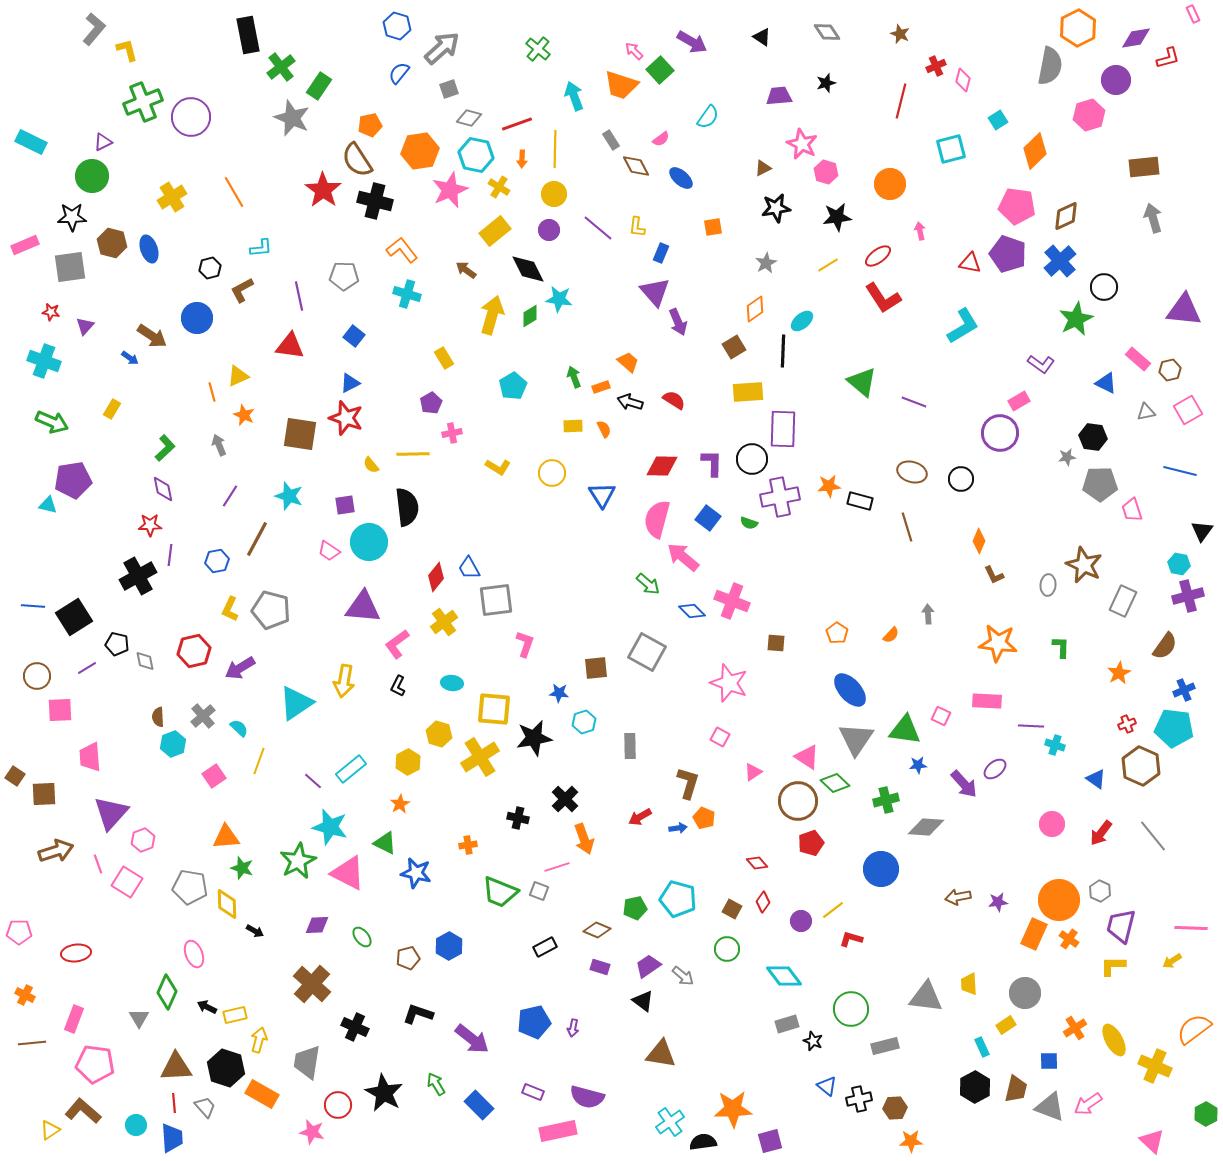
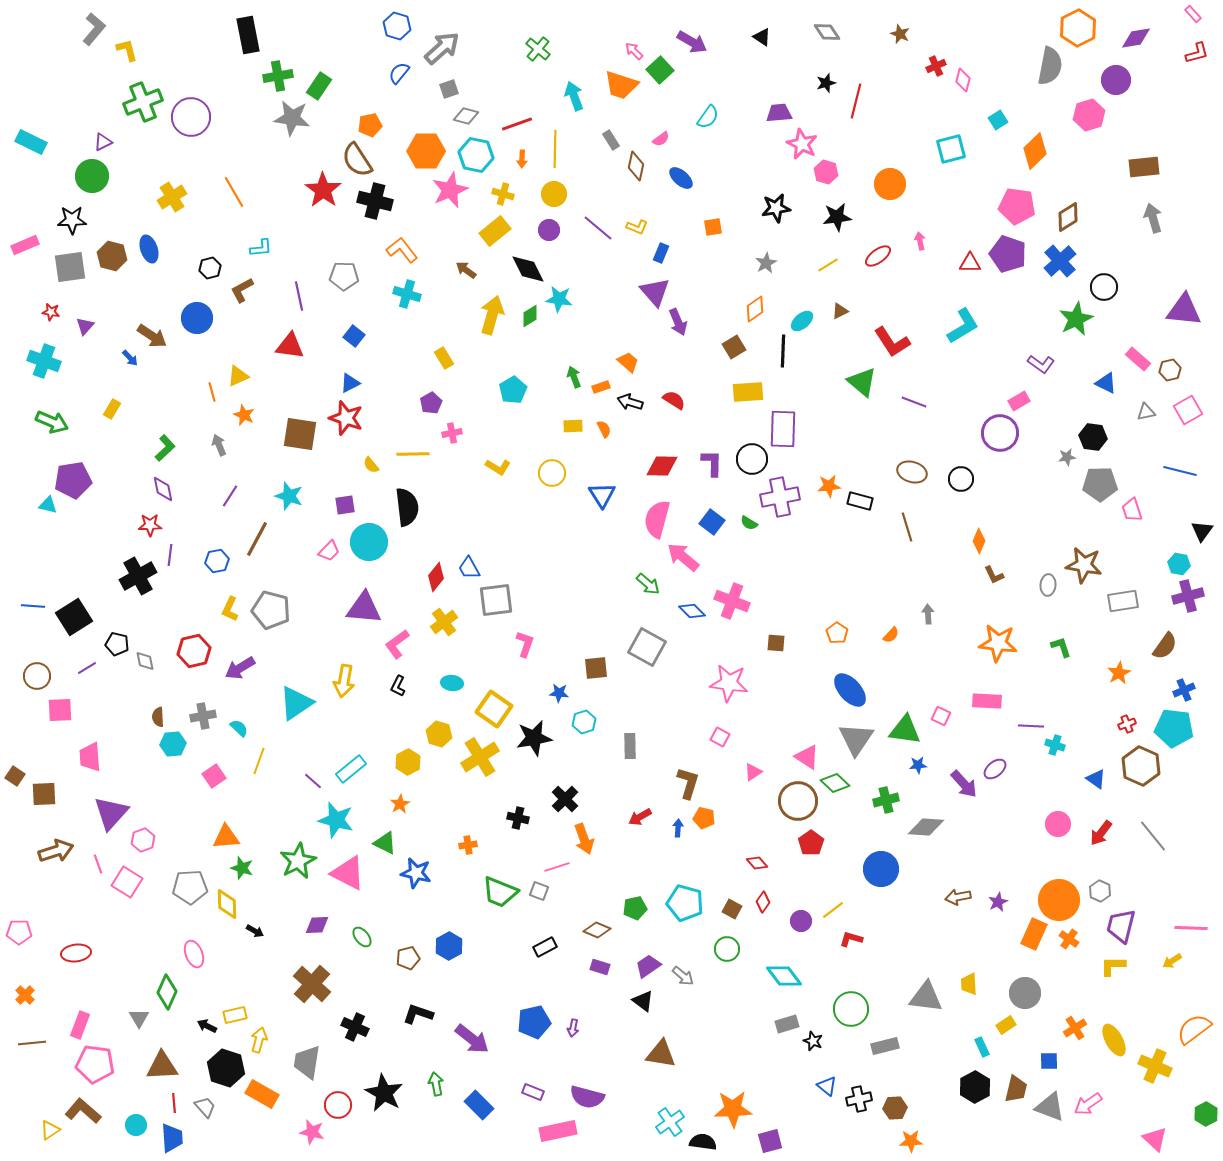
pink rectangle at (1193, 14): rotated 18 degrees counterclockwise
red L-shape at (1168, 58): moved 29 px right, 5 px up
green cross at (281, 67): moved 3 px left, 9 px down; rotated 28 degrees clockwise
purple trapezoid at (779, 96): moved 17 px down
red line at (901, 101): moved 45 px left
gray star at (292, 118): rotated 15 degrees counterclockwise
gray diamond at (469, 118): moved 3 px left, 2 px up
orange hexagon at (420, 151): moved 6 px right; rotated 9 degrees clockwise
brown diamond at (636, 166): rotated 40 degrees clockwise
brown triangle at (763, 168): moved 77 px right, 143 px down
yellow cross at (499, 187): moved 4 px right, 7 px down; rotated 15 degrees counterclockwise
brown diamond at (1066, 216): moved 2 px right, 1 px down; rotated 8 degrees counterclockwise
black star at (72, 217): moved 3 px down
yellow L-shape at (637, 227): rotated 75 degrees counterclockwise
pink arrow at (920, 231): moved 10 px down
brown hexagon at (112, 243): moved 13 px down
red triangle at (970, 263): rotated 10 degrees counterclockwise
red L-shape at (883, 298): moved 9 px right, 44 px down
blue arrow at (130, 358): rotated 12 degrees clockwise
cyan pentagon at (513, 386): moved 4 px down
blue square at (708, 518): moved 4 px right, 4 px down
green semicircle at (749, 523): rotated 12 degrees clockwise
pink trapezoid at (329, 551): rotated 80 degrees counterclockwise
brown star at (1084, 565): rotated 15 degrees counterclockwise
gray rectangle at (1123, 601): rotated 56 degrees clockwise
purple triangle at (363, 607): moved 1 px right, 1 px down
green L-shape at (1061, 647): rotated 20 degrees counterclockwise
gray square at (647, 652): moved 5 px up
pink star at (729, 683): rotated 12 degrees counterclockwise
yellow square at (494, 709): rotated 30 degrees clockwise
gray cross at (203, 716): rotated 30 degrees clockwise
cyan hexagon at (173, 744): rotated 15 degrees clockwise
orange pentagon at (704, 818): rotated 10 degrees counterclockwise
pink circle at (1052, 824): moved 6 px right
cyan star at (330, 827): moved 6 px right, 7 px up
blue arrow at (678, 828): rotated 78 degrees counterclockwise
red pentagon at (811, 843): rotated 15 degrees counterclockwise
gray pentagon at (190, 887): rotated 12 degrees counterclockwise
cyan pentagon at (678, 899): moved 7 px right, 4 px down
purple star at (998, 902): rotated 18 degrees counterclockwise
orange cross at (25, 995): rotated 18 degrees clockwise
black arrow at (207, 1007): moved 19 px down
pink rectangle at (74, 1019): moved 6 px right, 6 px down
brown triangle at (176, 1067): moved 14 px left, 1 px up
green arrow at (436, 1084): rotated 20 degrees clockwise
pink triangle at (1152, 1141): moved 3 px right, 2 px up
black semicircle at (703, 1142): rotated 16 degrees clockwise
